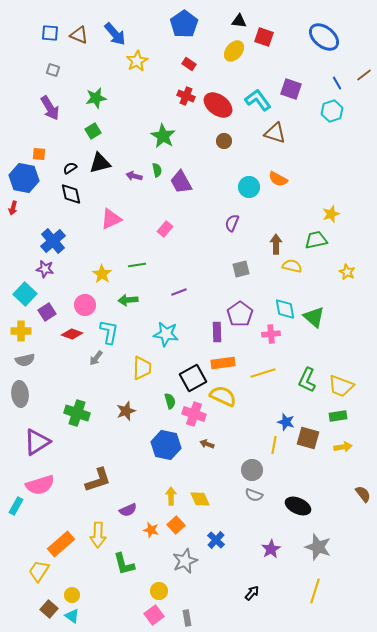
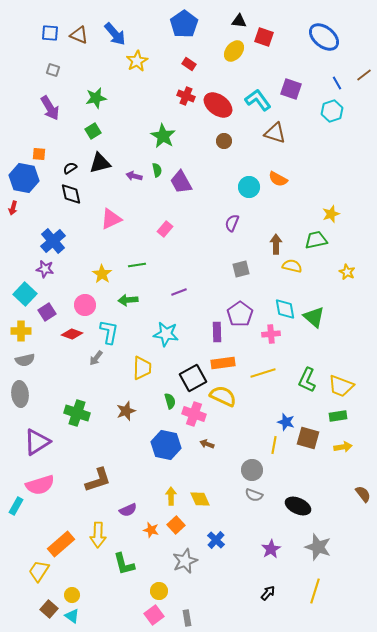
black arrow at (252, 593): moved 16 px right
